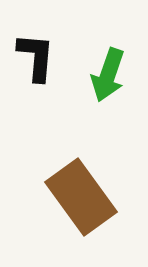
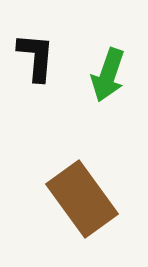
brown rectangle: moved 1 px right, 2 px down
